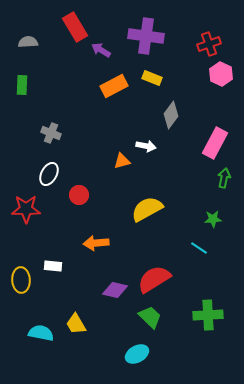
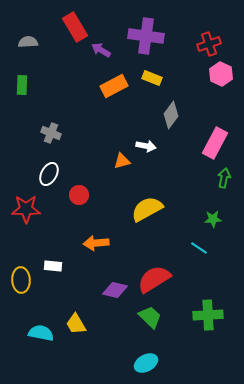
cyan ellipse: moved 9 px right, 9 px down
